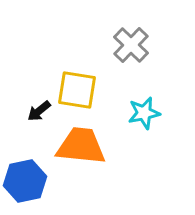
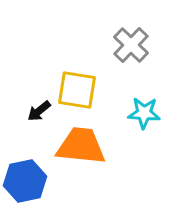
cyan star: rotated 16 degrees clockwise
